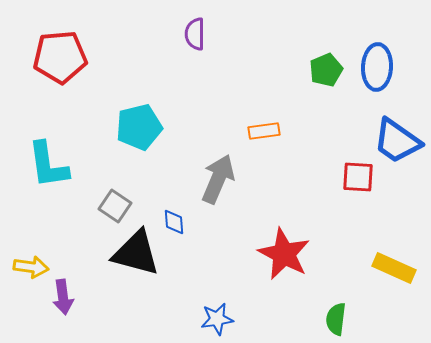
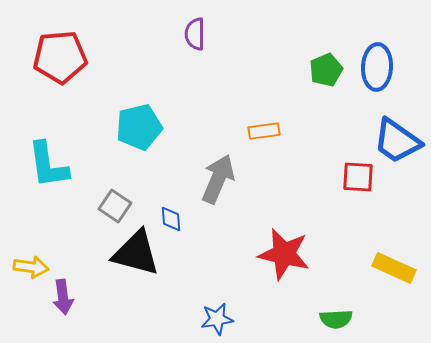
blue diamond: moved 3 px left, 3 px up
red star: rotated 14 degrees counterclockwise
green semicircle: rotated 100 degrees counterclockwise
